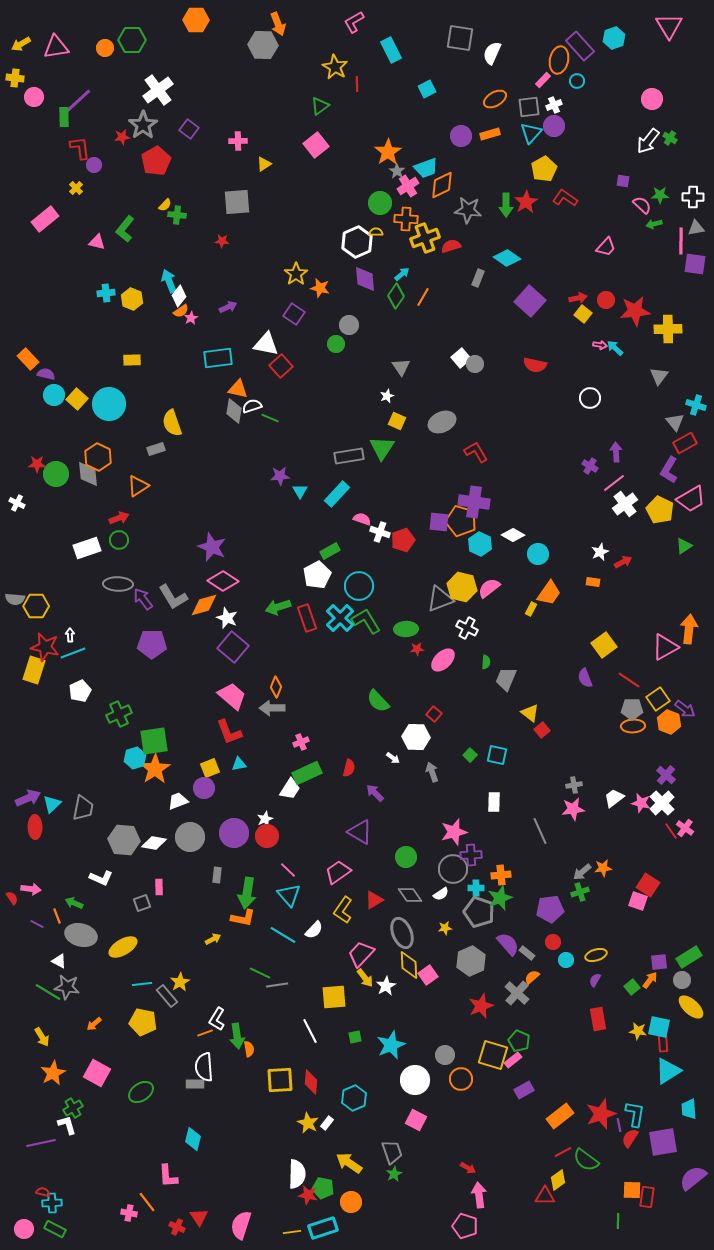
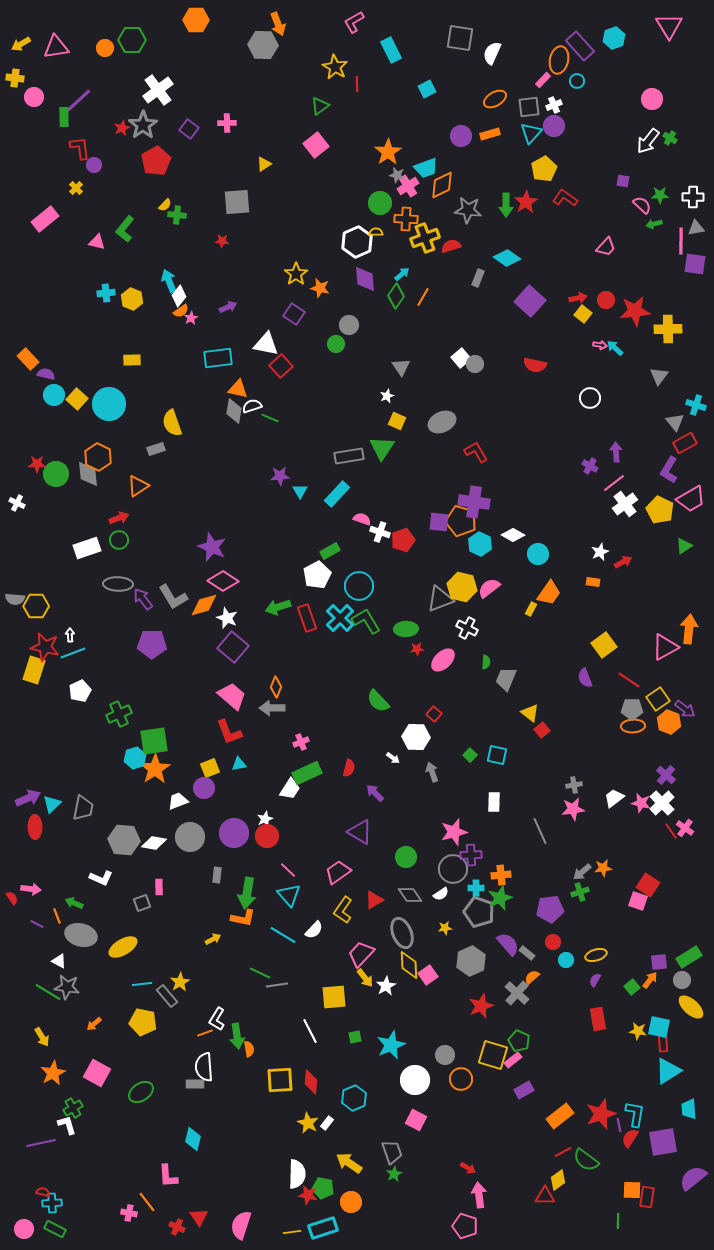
red star at (122, 137): moved 9 px up; rotated 14 degrees counterclockwise
pink cross at (238, 141): moved 11 px left, 18 px up
gray star at (397, 171): moved 4 px down; rotated 21 degrees counterclockwise
